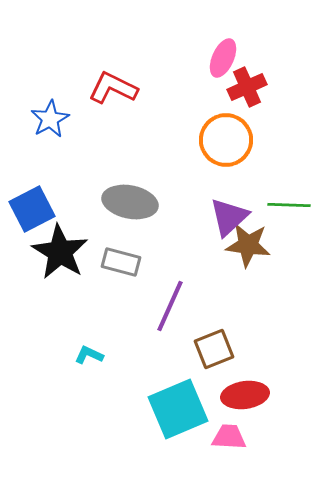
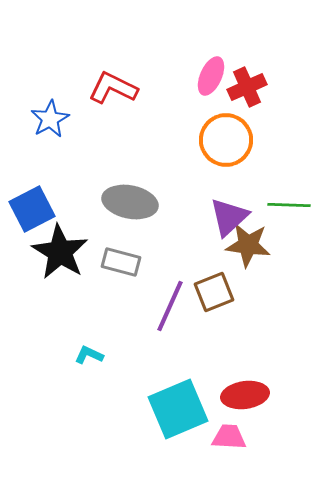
pink ellipse: moved 12 px left, 18 px down
brown square: moved 57 px up
